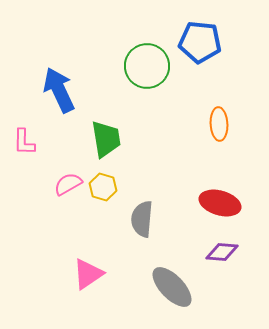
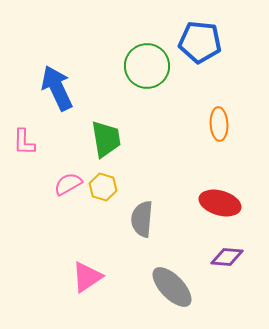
blue arrow: moved 2 px left, 2 px up
purple diamond: moved 5 px right, 5 px down
pink triangle: moved 1 px left, 3 px down
